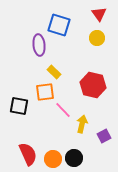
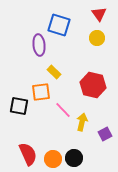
orange square: moved 4 px left
yellow arrow: moved 2 px up
purple square: moved 1 px right, 2 px up
